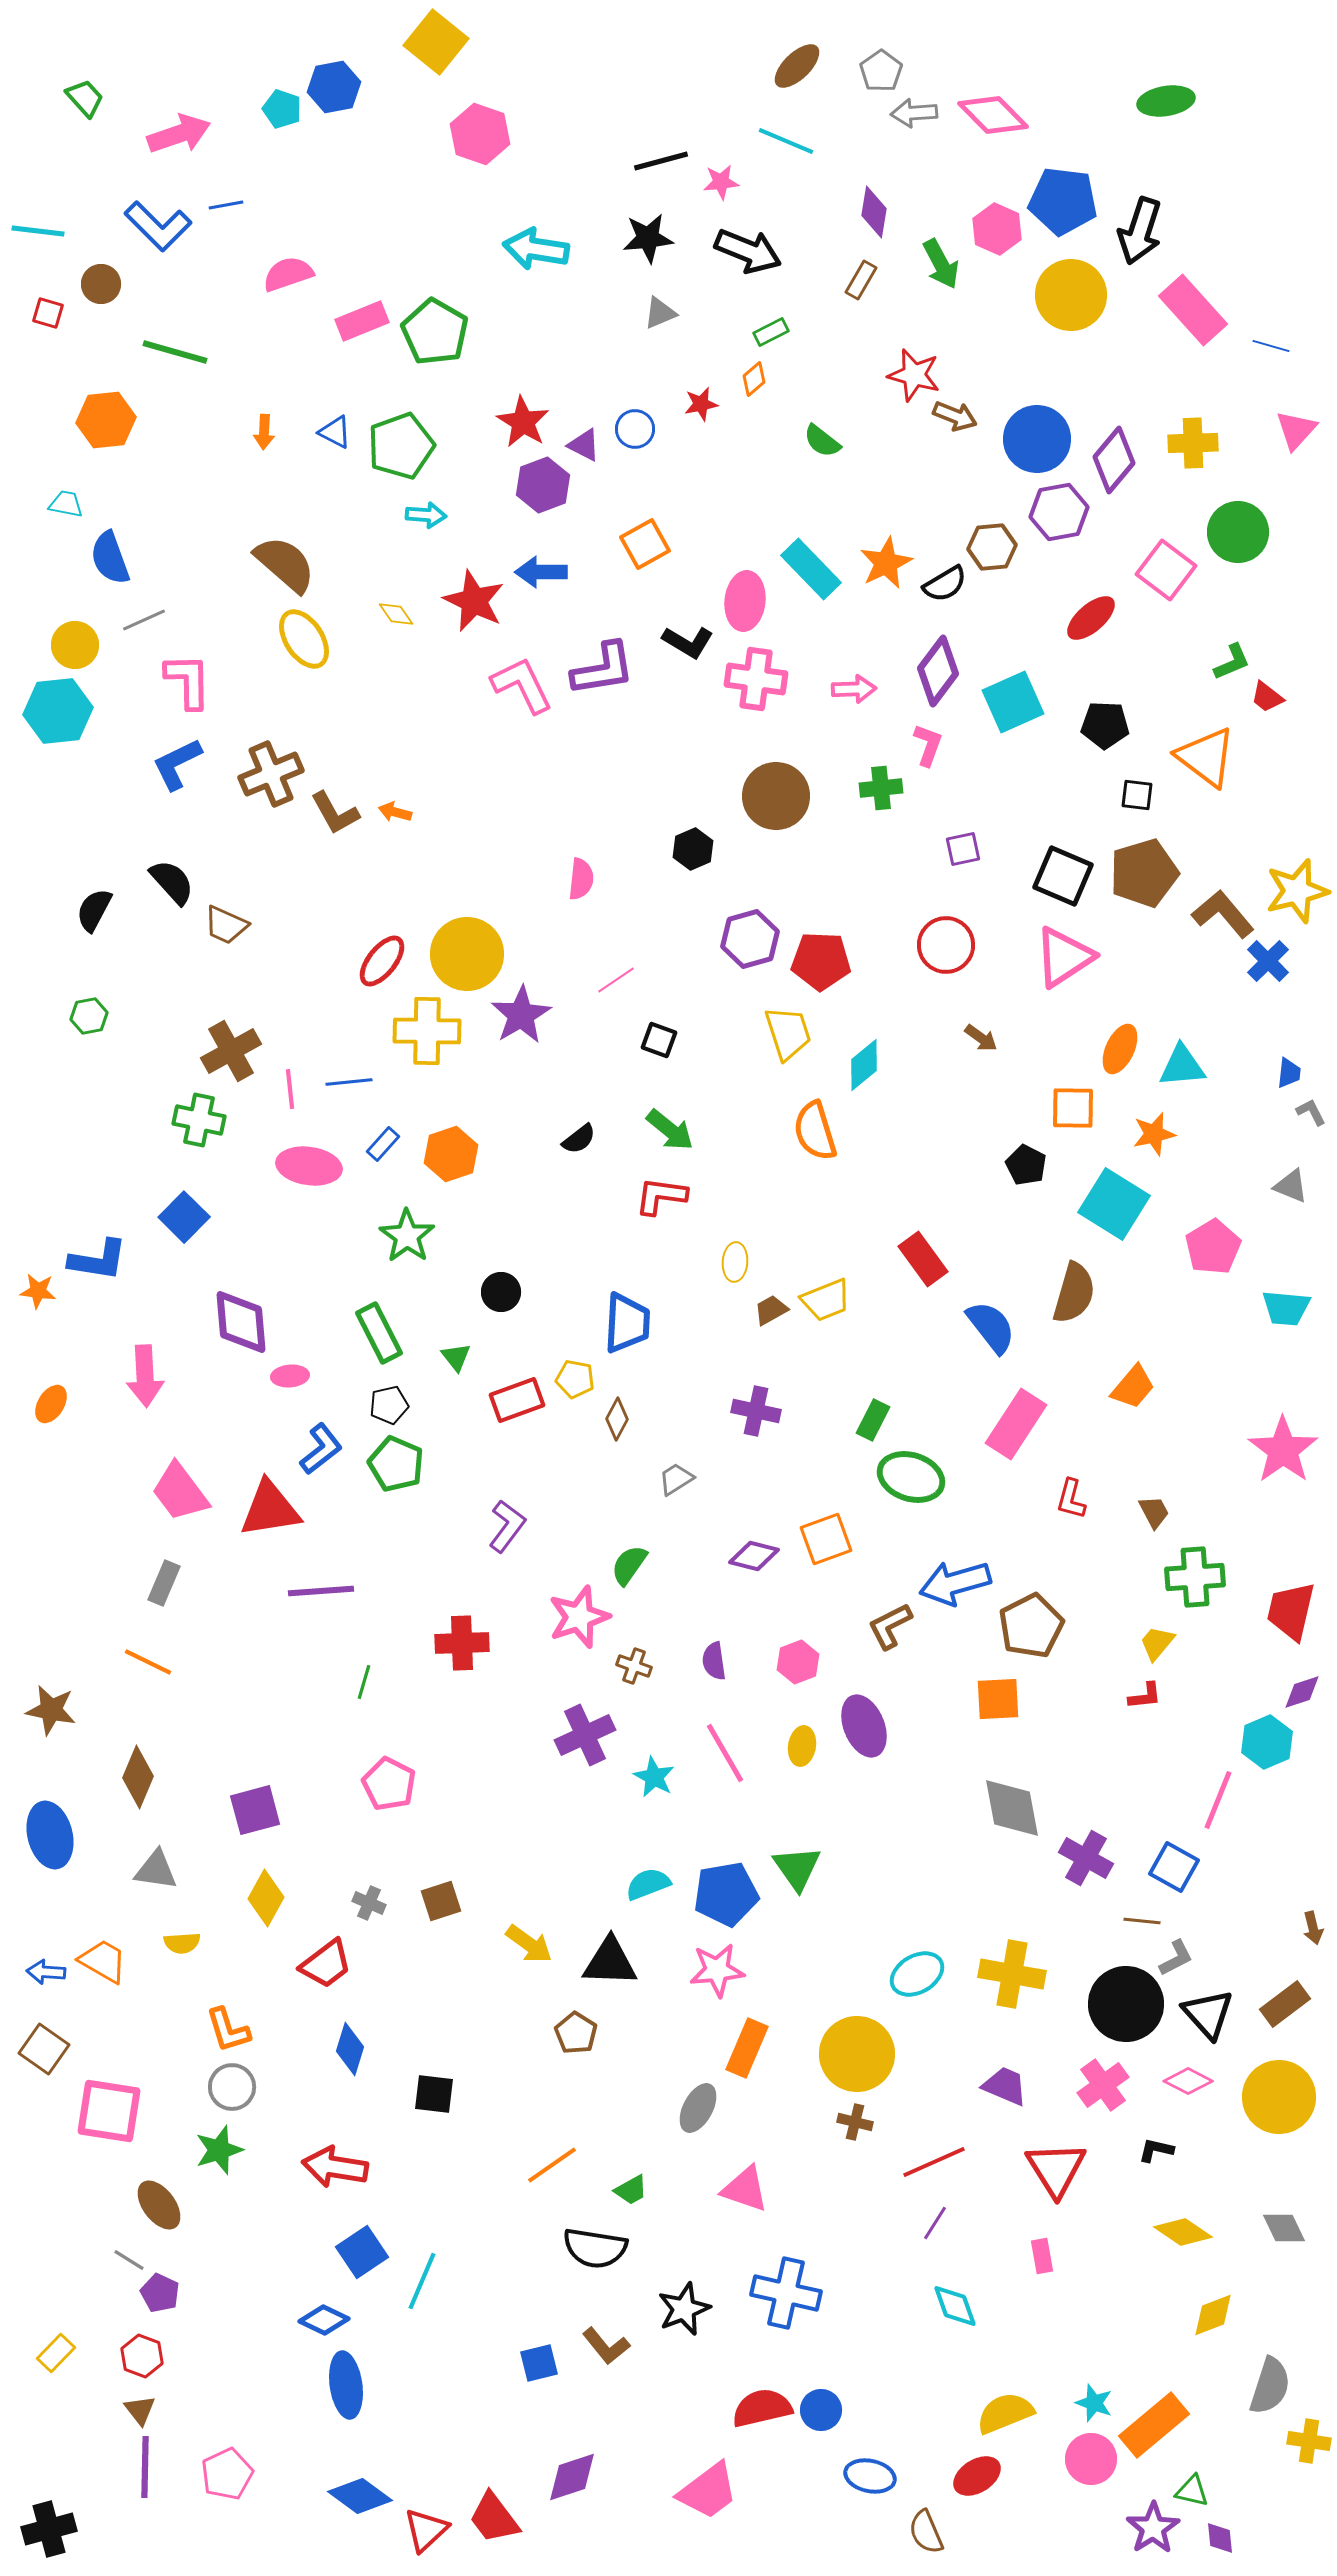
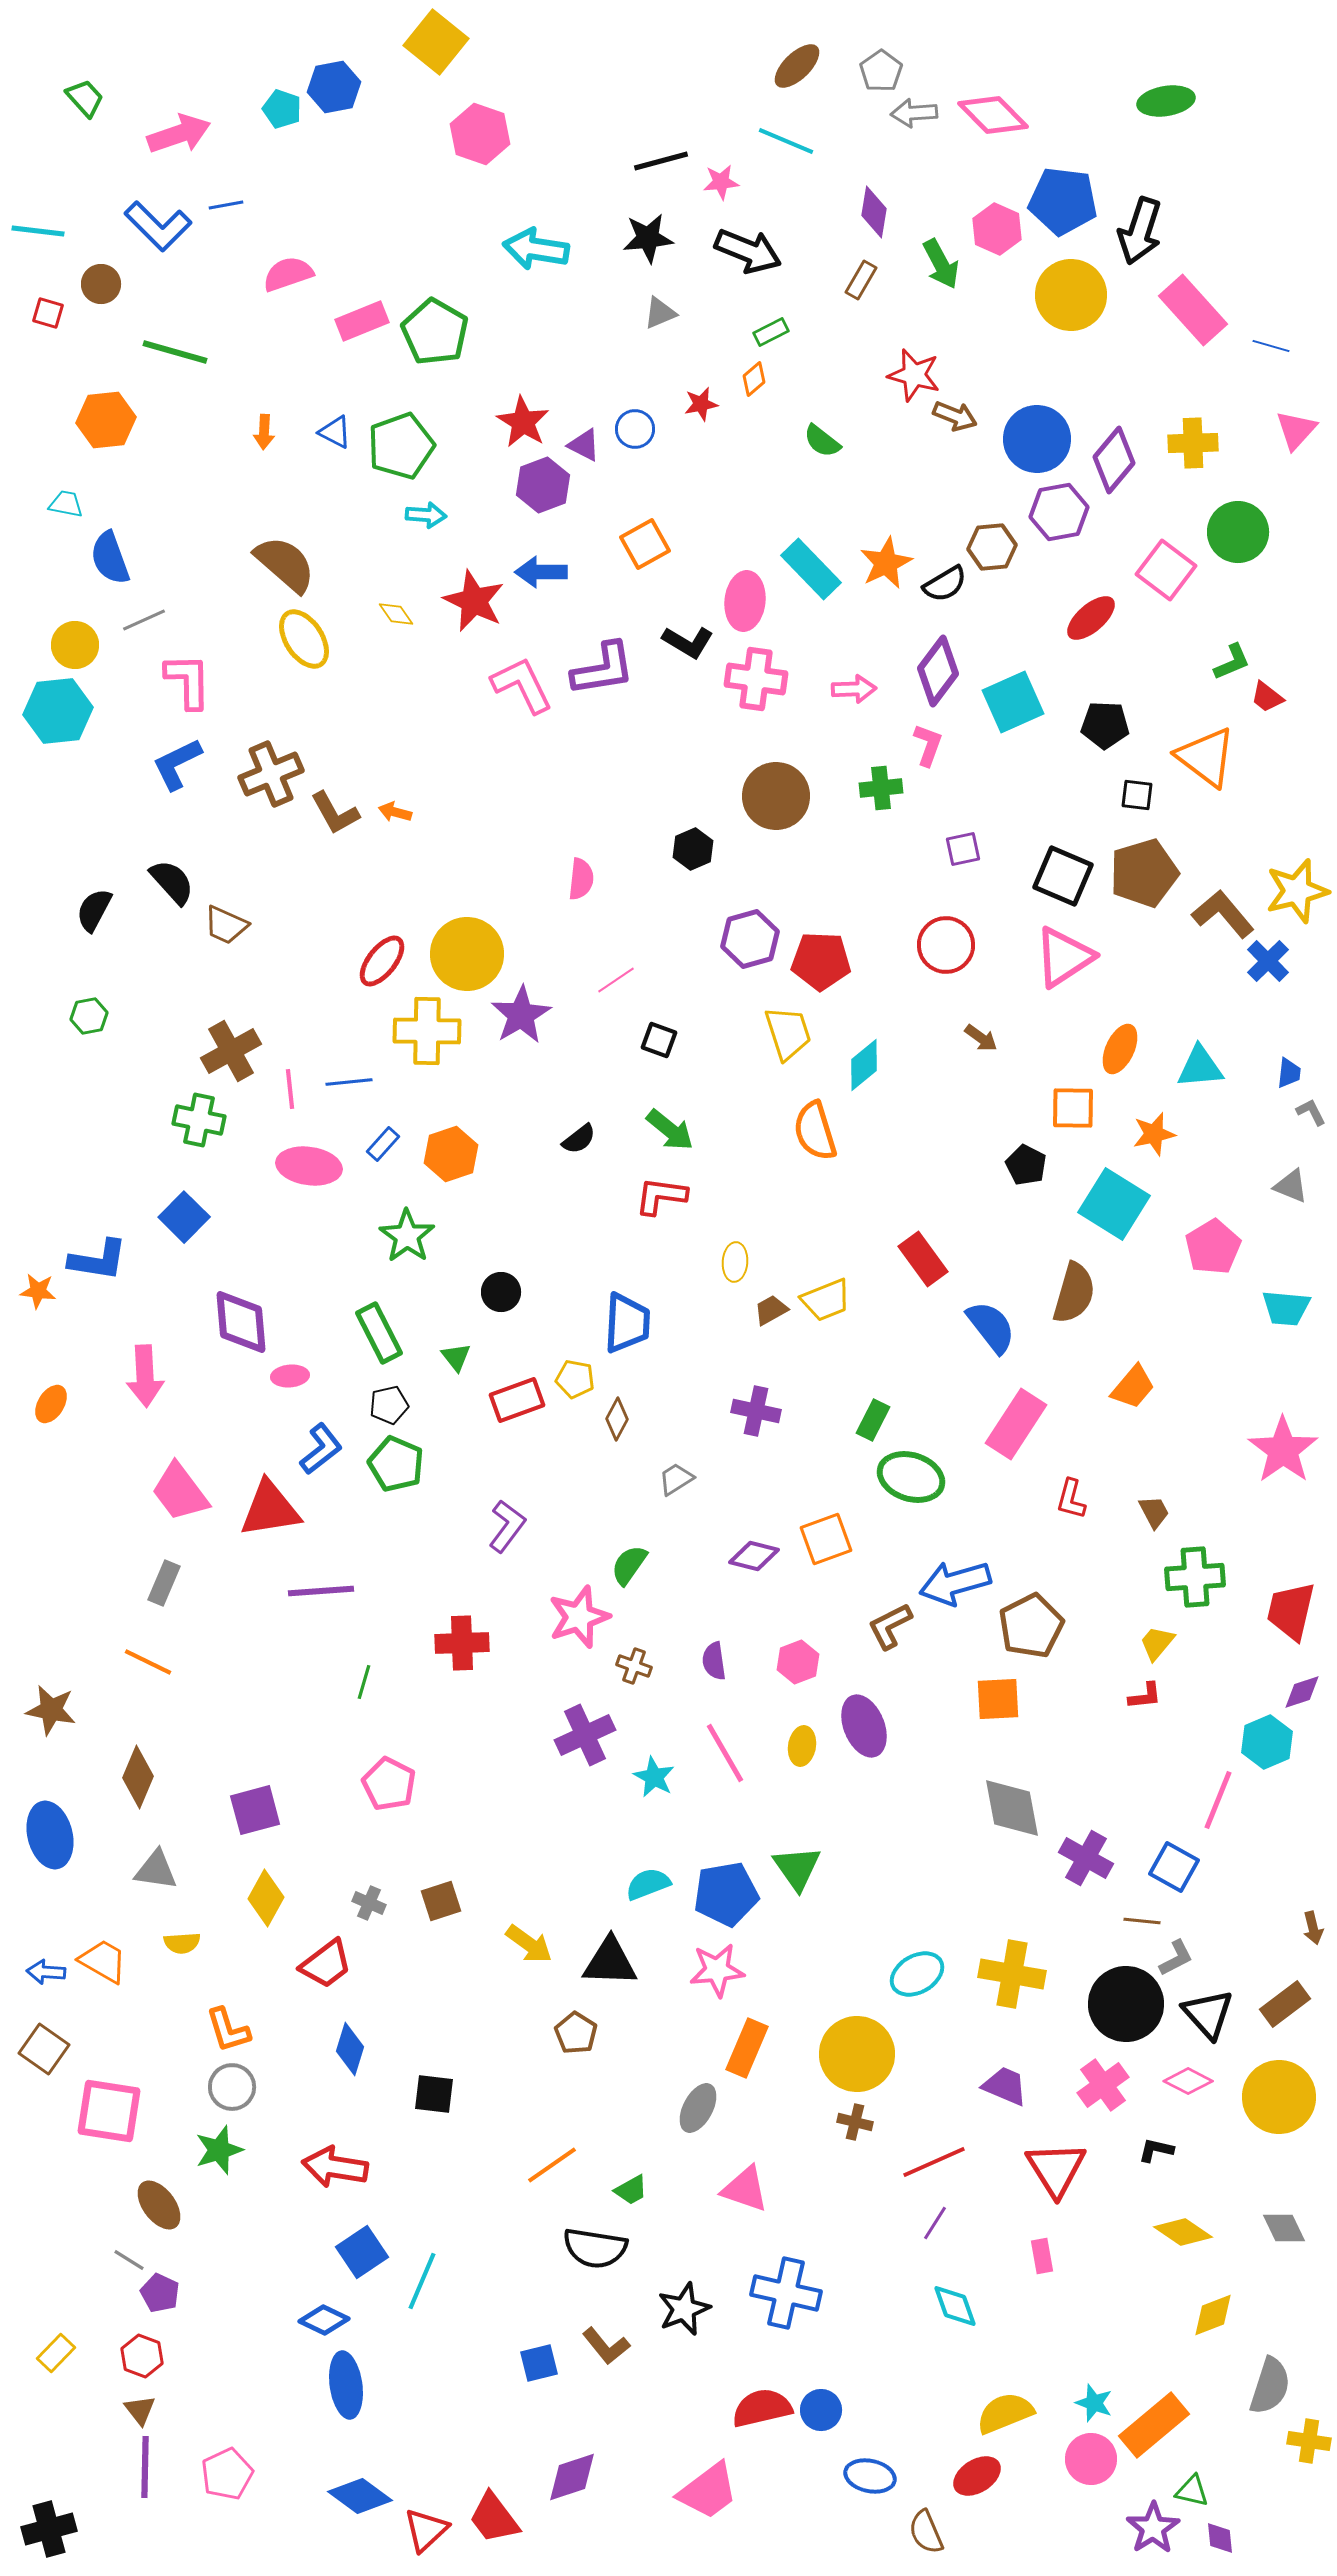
cyan triangle at (1182, 1066): moved 18 px right, 1 px down
